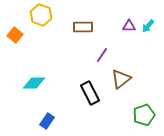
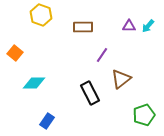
orange square: moved 18 px down
